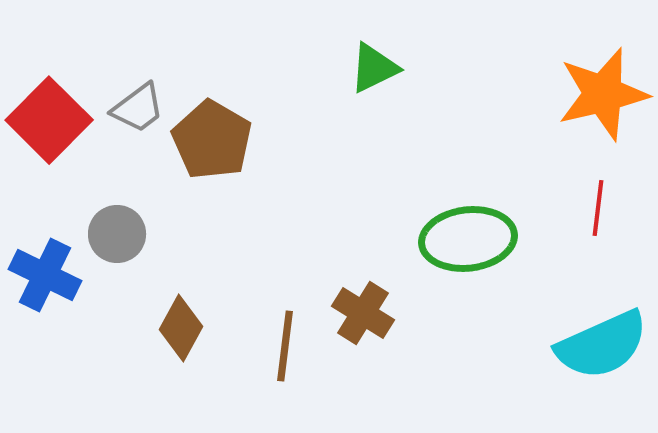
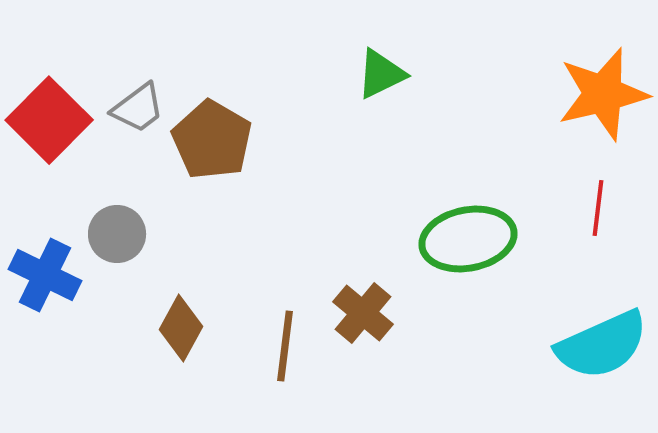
green triangle: moved 7 px right, 6 px down
green ellipse: rotated 4 degrees counterclockwise
brown cross: rotated 8 degrees clockwise
